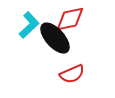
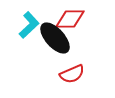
red diamond: rotated 12 degrees clockwise
